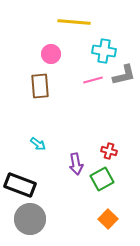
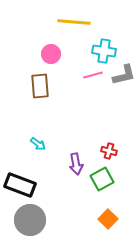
pink line: moved 5 px up
gray circle: moved 1 px down
